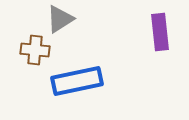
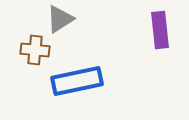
purple rectangle: moved 2 px up
